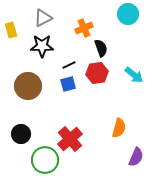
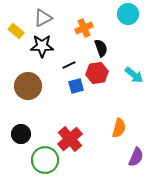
yellow rectangle: moved 5 px right, 1 px down; rotated 35 degrees counterclockwise
blue square: moved 8 px right, 2 px down
